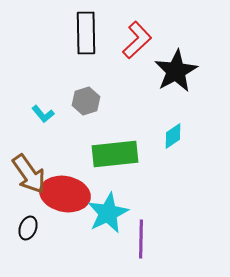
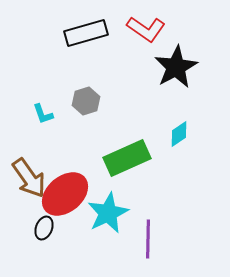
black rectangle: rotated 75 degrees clockwise
red L-shape: moved 9 px right, 11 px up; rotated 78 degrees clockwise
black star: moved 4 px up
cyan L-shape: rotated 20 degrees clockwise
cyan diamond: moved 6 px right, 2 px up
green rectangle: moved 12 px right, 4 px down; rotated 18 degrees counterclockwise
brown arrow: moved 4 px down
red ellipse: rotated 51 degrees counterclockwise
black ellipse: moved 16 px right
purple line: moved 7 px right
